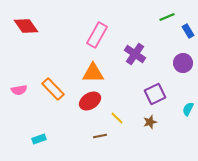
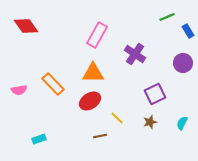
orange rectangle: moved 5 px up
cyan semicircle: moved 6 px left, 14 px down
